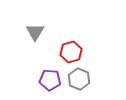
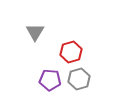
gray hexagon: rotated 20 degrees clockwise
